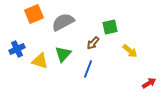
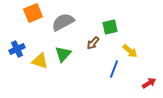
orange square: moved 1 px left, 1 px up
blue line: moved 26 px right
